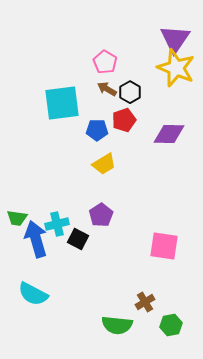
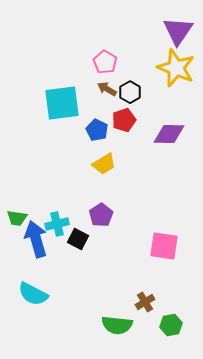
purple triangle: moved 3 px right, 8 px up
blue pentagon: rotated 25 degrees clockwise
